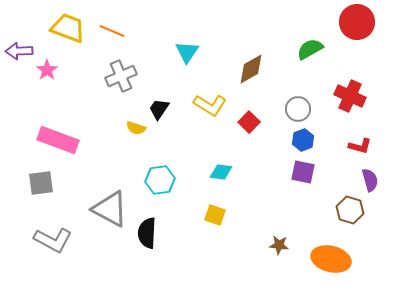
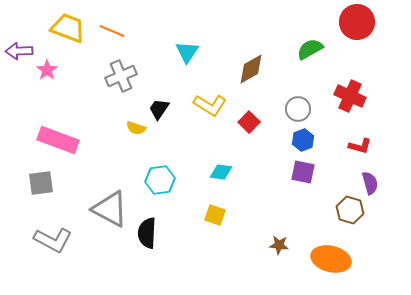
purple semicircle: moved 3 px down
